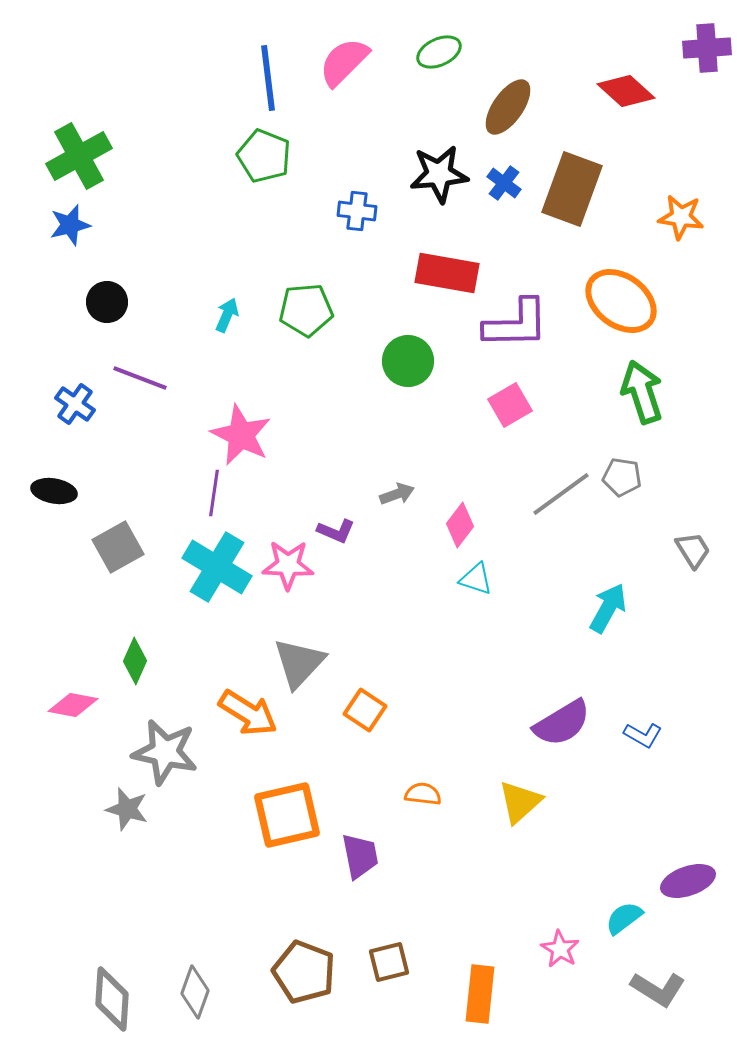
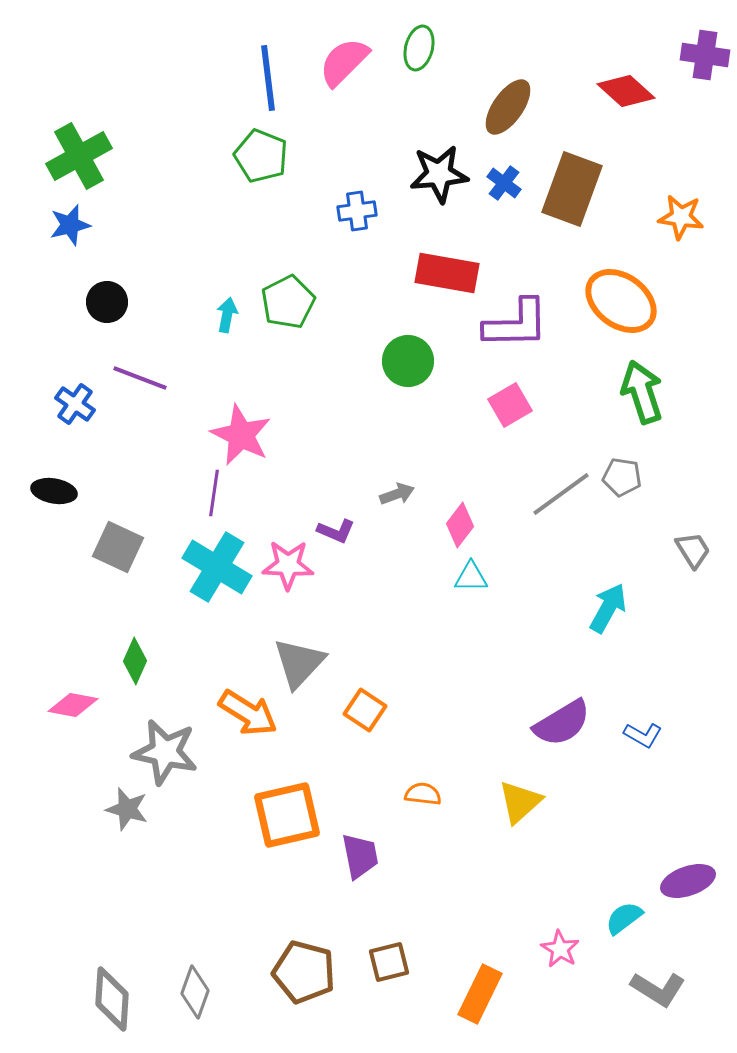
purple cross at (707, 48): moved 2 px left, 7 px down; rotated 12 degrees clockwise
green ellipse at (439, 52): moved 20 px left, 4 px up; rotated 51 degrees counterclockwise
green pentagon at (264, 156): moved 3 px left
blue cross at (357, 211): rotated 15 degrees counterclockwise
green pentagon at (306, 310): moved 18 px left, 8 px up; rotated 22 degrees counterclockwise
cyan arrow at (227, 315): rotated 12 degrees counterclockwise
gray square at (118, 547): rotated 36 degrees counterclockwise
cyan triangle at (476, 579): moved 5 px left, 2 px up; rotated 18 degrees counterclockwise
brown pentagon at (304, 972): rotated 6 degrees counterclockwise
orange rectangle at (480, 994): rotated 20 degrees clockwise
